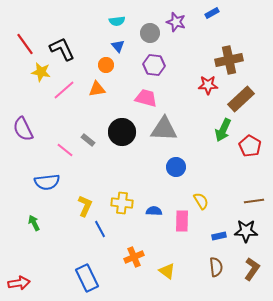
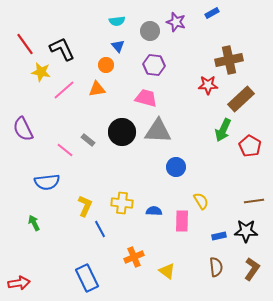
gray circle at (150, 33): moved 2 px up
gray triangle at (164, 129): moved 6 px left, 2 px down
